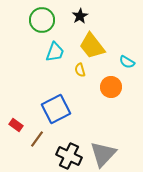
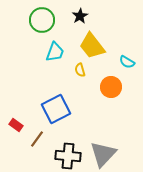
black cross: moved 1 px left; rotated 20 degrees counterclockwise
